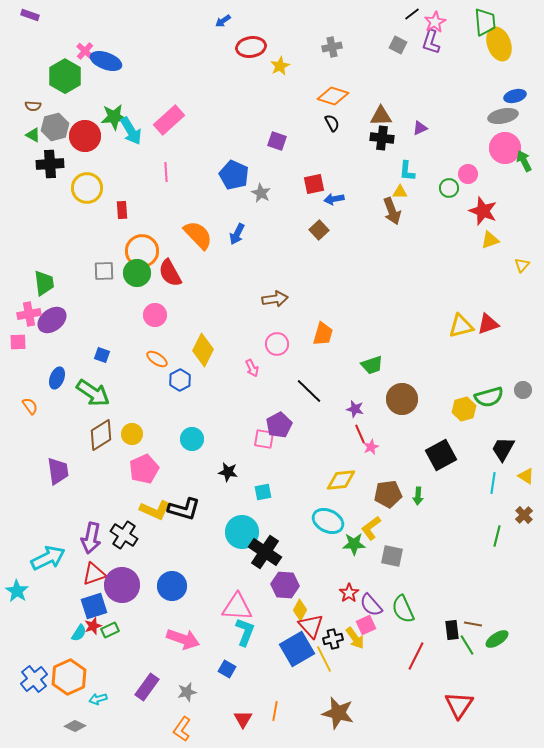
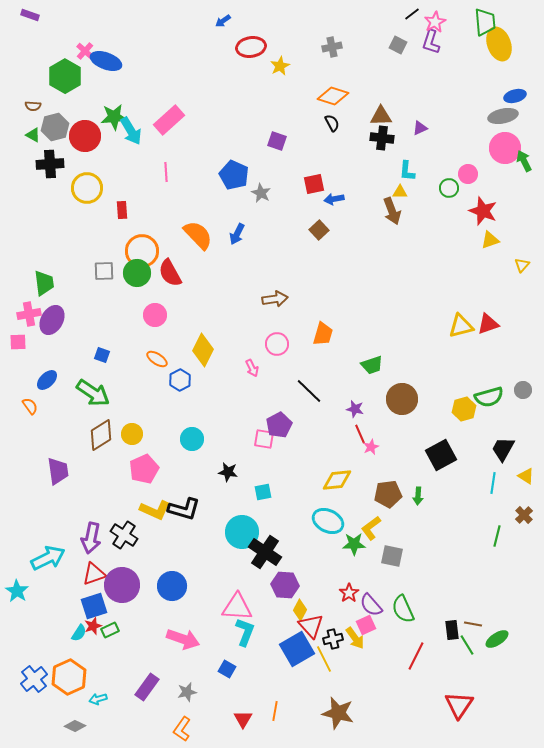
purple ellipse at (52, 320): rotated 24 degrees counterclockwise
blue ellipse at (57, 378): moved 10 px left, 2 px down; rotated 25 degrees clockwise
yellow diamond at (341, 480): moved 4 px left
